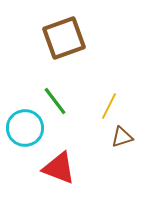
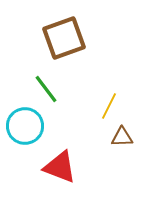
green line: moved 9 px left, 12 px up
cyan circle: moved 2 px up
brown triangle: rotated 15 degrees clockwise
red triangle: moved 1 px right, 1 px up
